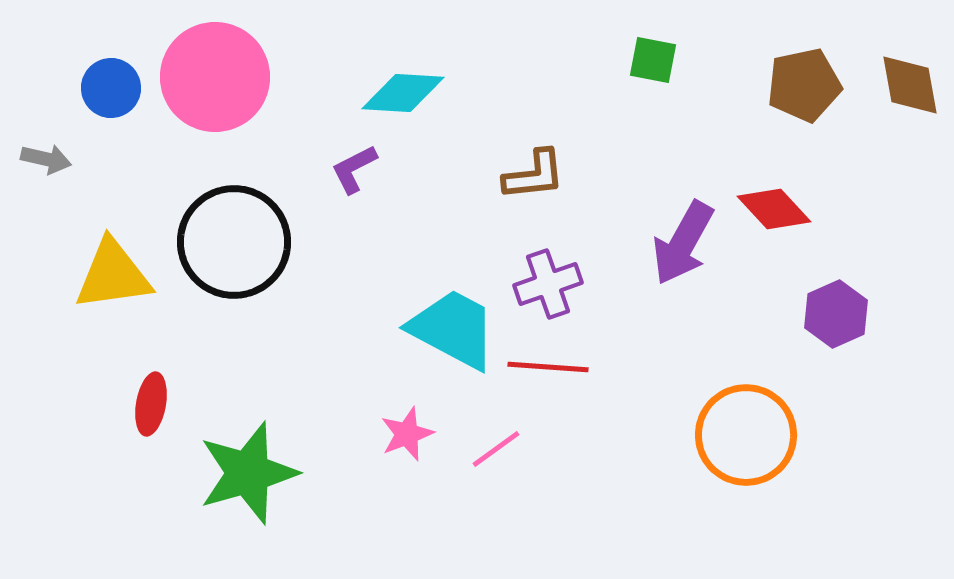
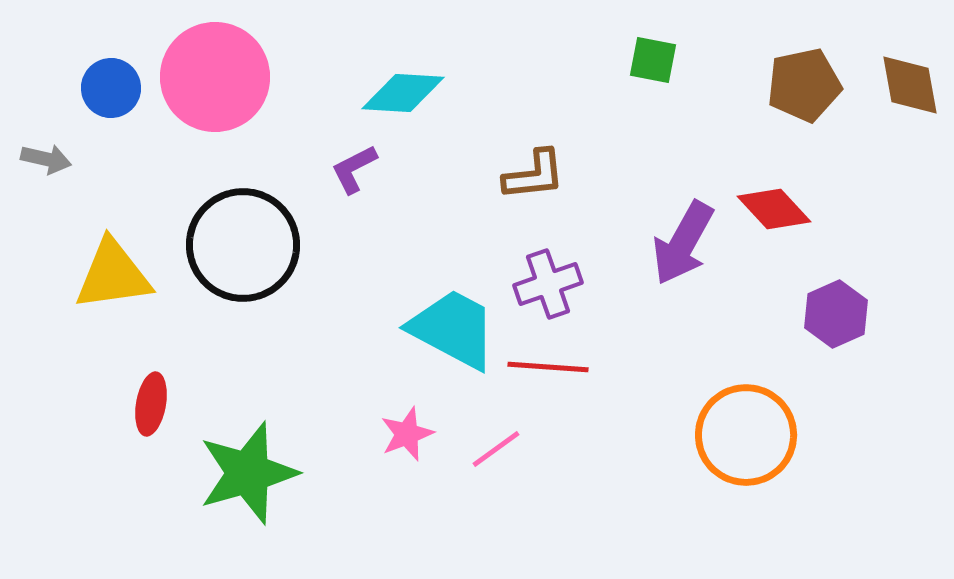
black circle: moved 9 px right, 3 px down
